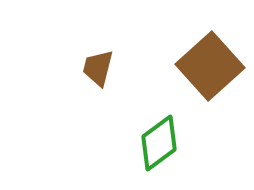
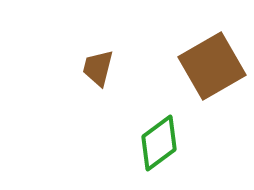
brown square: moved 2 px right; rotated 12 degrees clockwise
